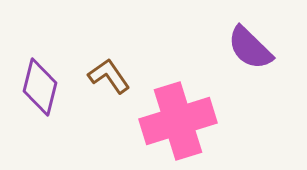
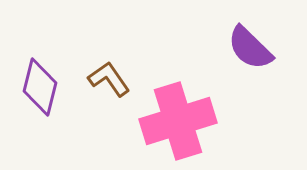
brown L-shape: moved 3 px down
